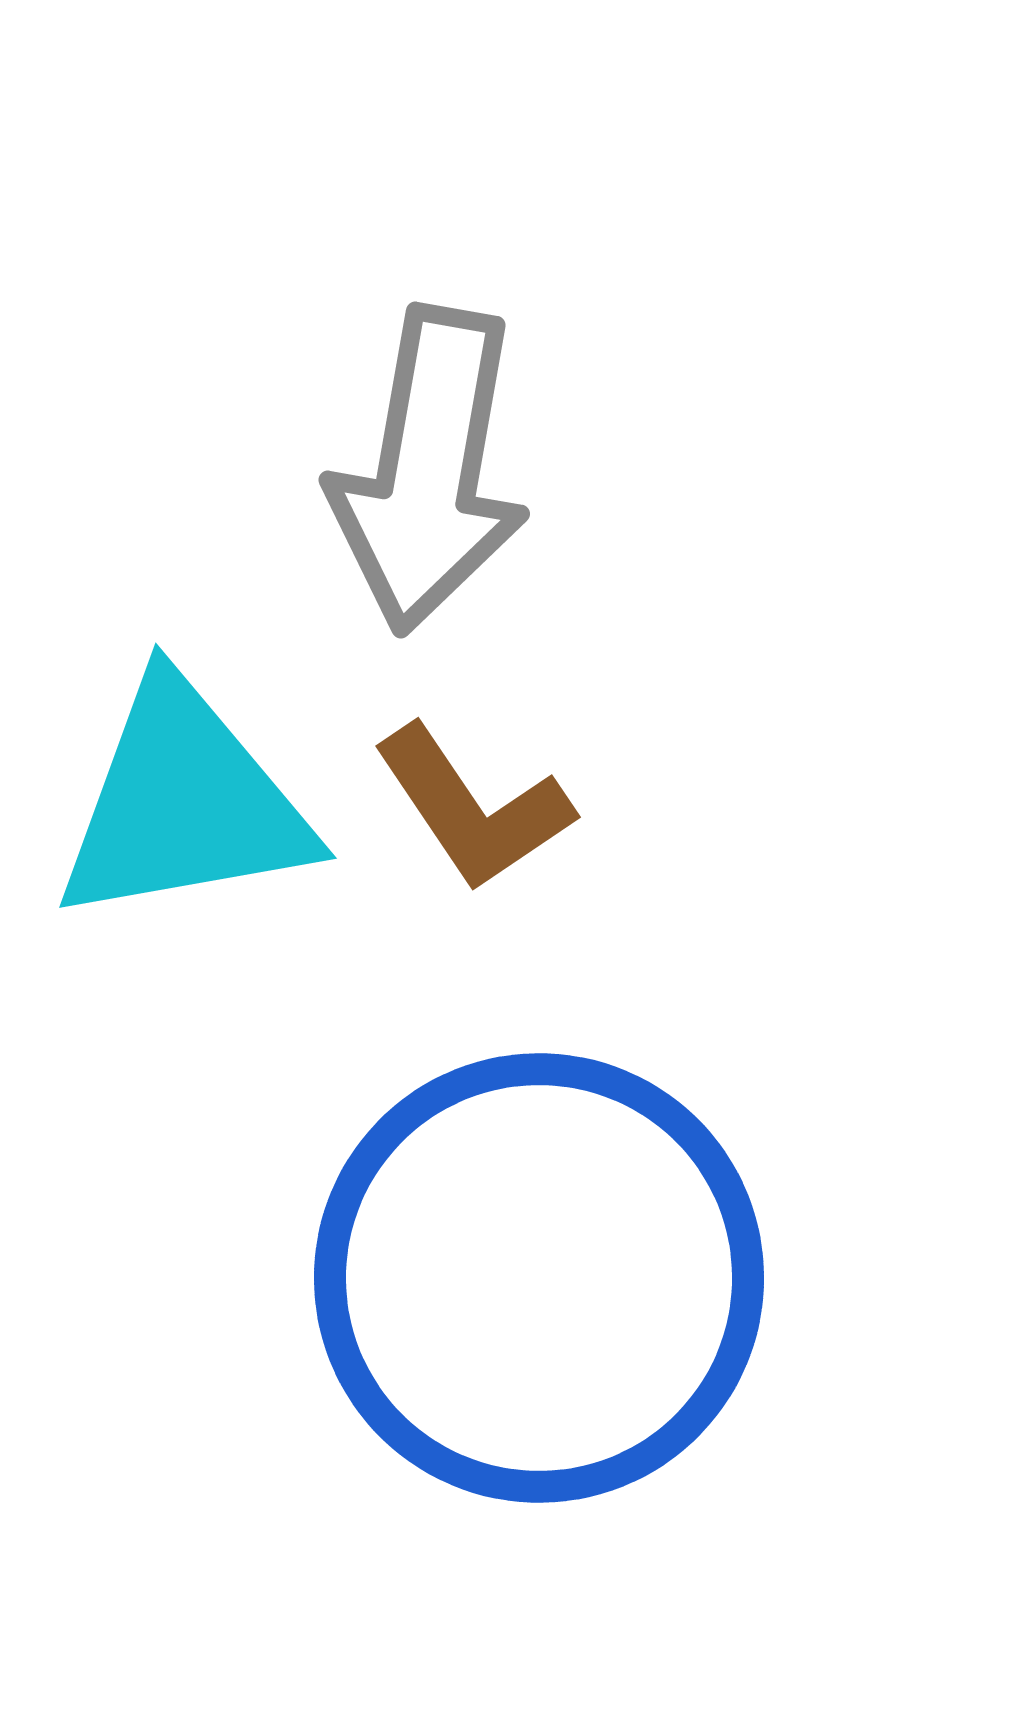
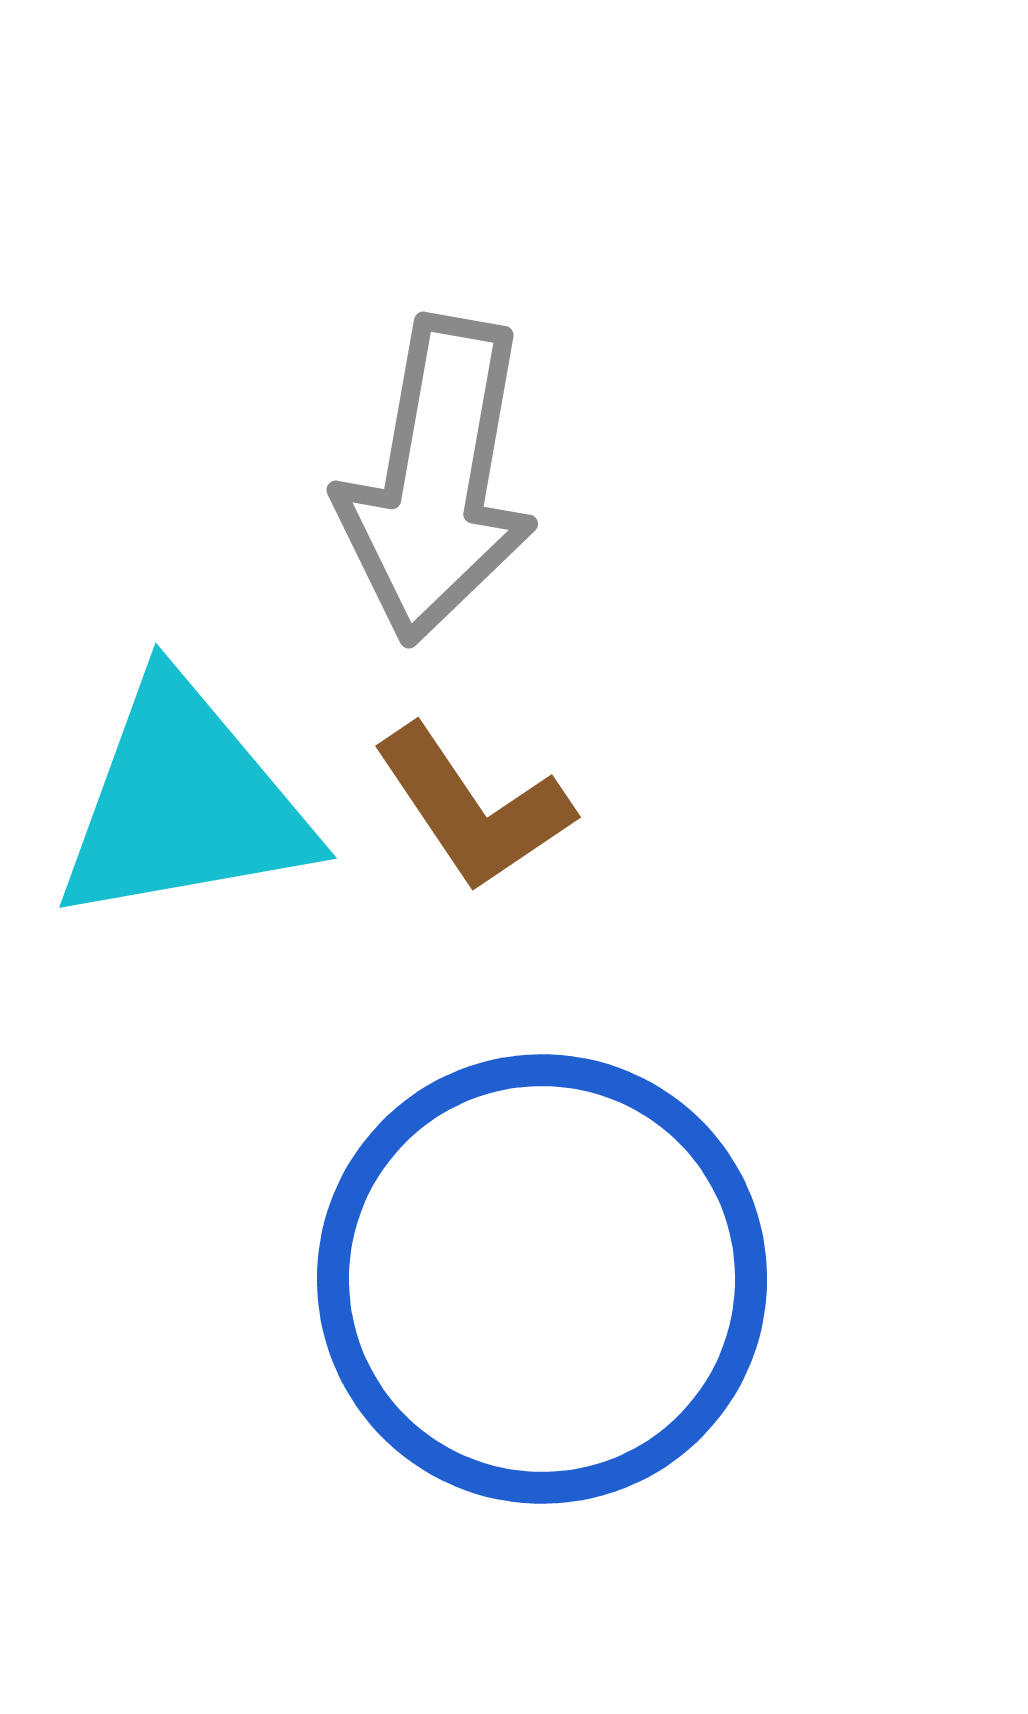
gray arrow: moved 8 px right, 10 px down
blue circle: moved 3 px right, 1 px down
